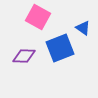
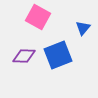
blue triangle: rotated 35 degrees clockwise
blue square: moved 2 px left, 7 px down
